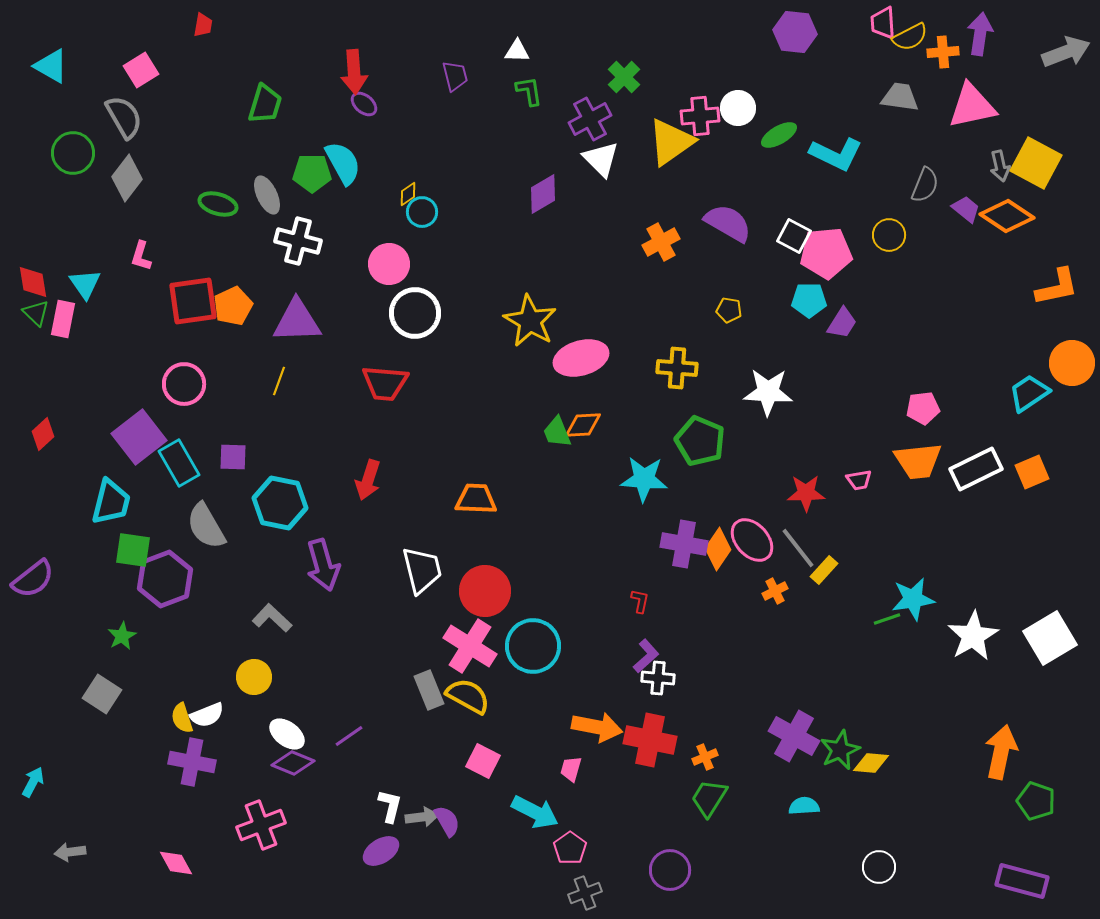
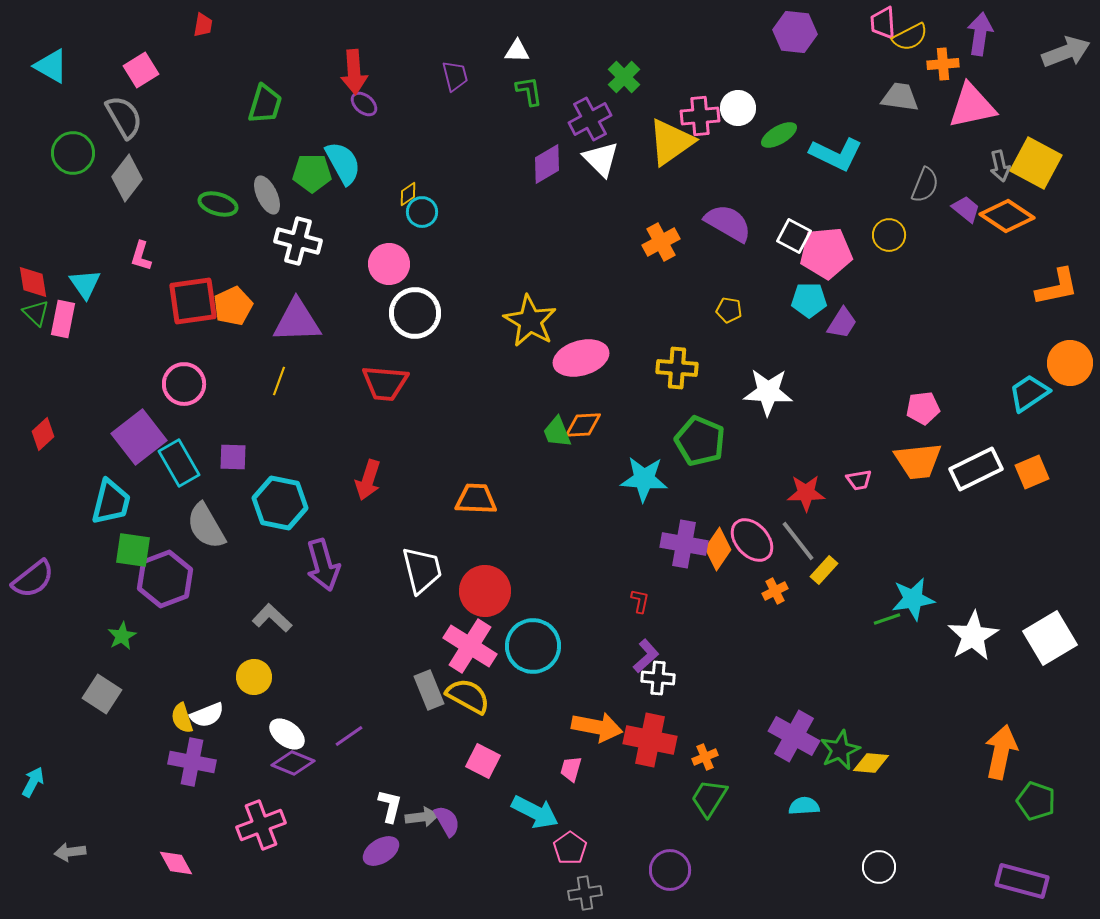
orange cross at (943, 52): moved 12 px down
purple diamond at (543, 194): moved 4 px right, 30 px up
orange circle at (1072, 363): moved 2 px left
gray line at (798, 548): moved 7 px up
gray cross at (585, 893): rotated 12 degrees clockwise
